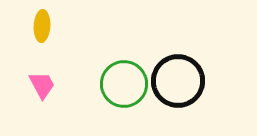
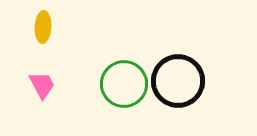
yellow ellipse: moved 1 px right, 1 px down
